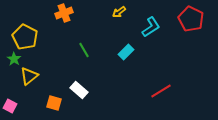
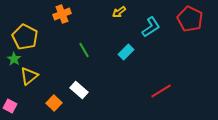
orange cross: moved 2 px left, 1 px down
red pentagon: moved 1 px left
orange square: rotated 28 degrees clockwise
